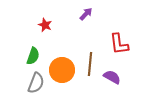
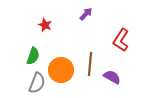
red L-shape: moved 2 px right, 4 px up; rotated 40 degrees clockwise
orange circle: moved 1 px left
gray semicircle: moved 1 px right
